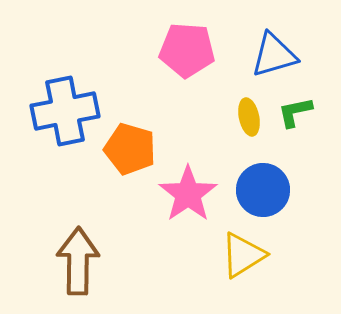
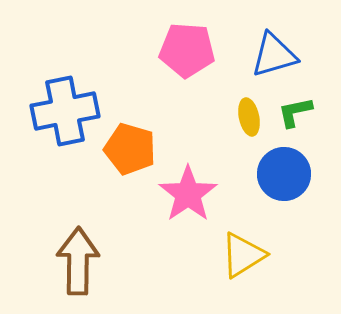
blue circle: moved 21 px right, 16 px up
